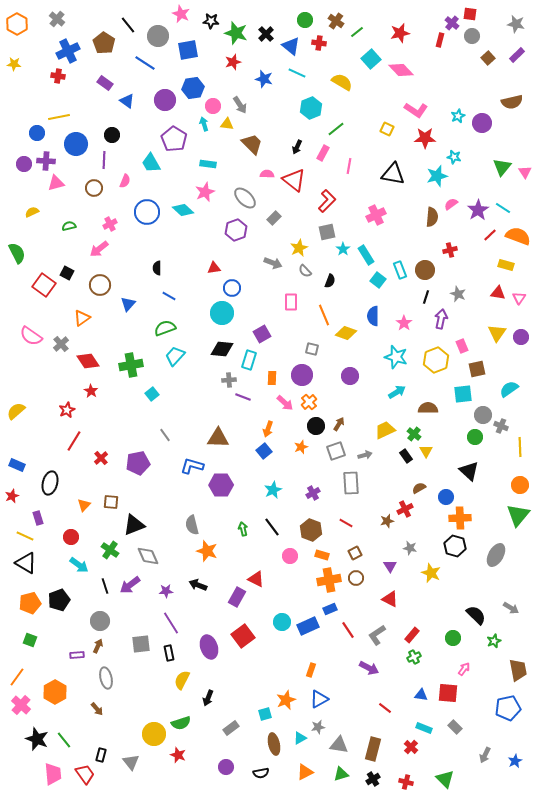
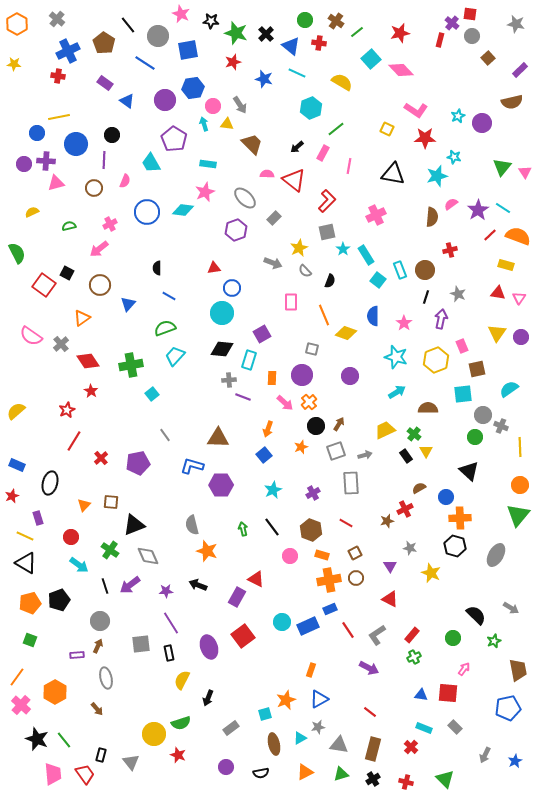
purple rectangle at (517, 55): moved 3 px right, 15 px down
black arrow at (297, 147): rotated 24 degrees clockwise
cyan diamond at (183, 210): rotated 35 degrees counterclockwise
blue square at (264, 451): moved 4 px down
red line at (385, 708): moved 15 px left, 4 px down
